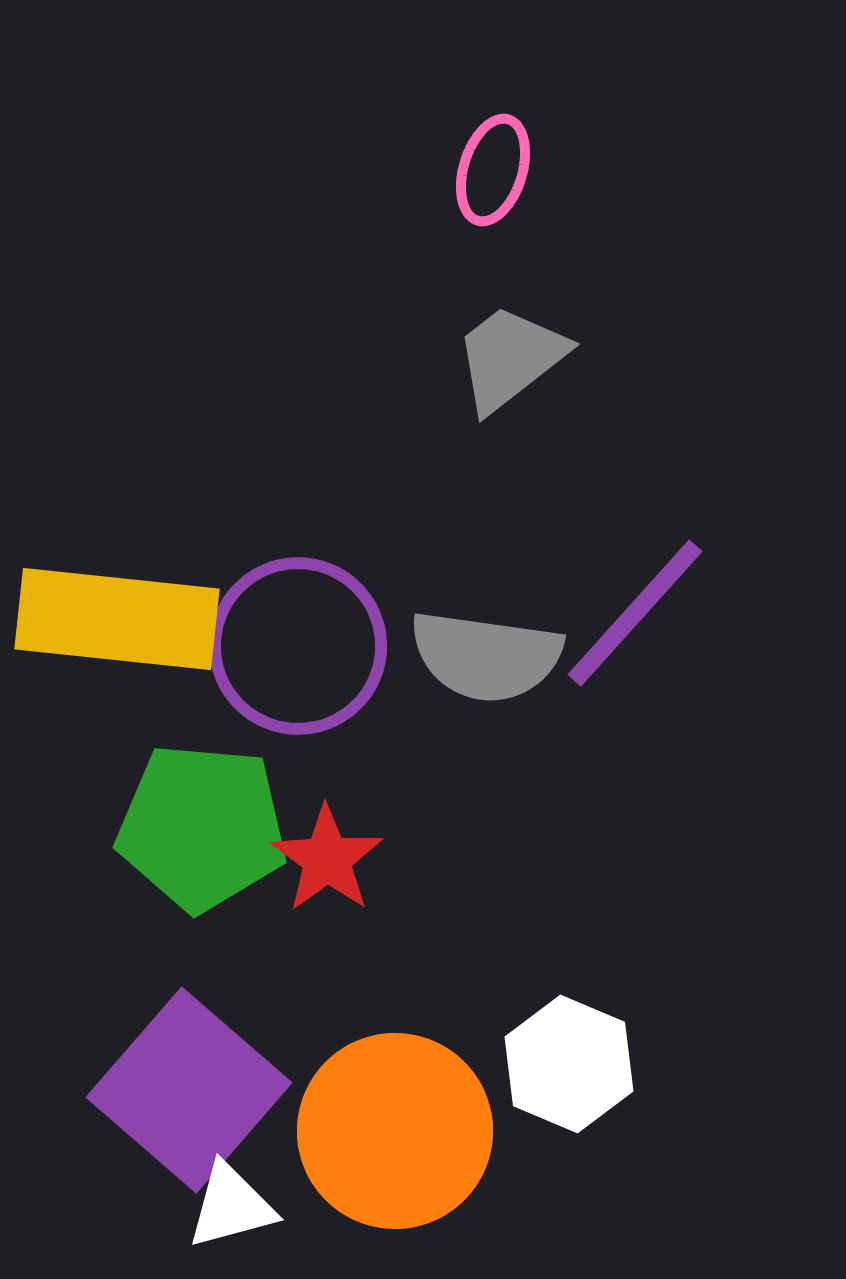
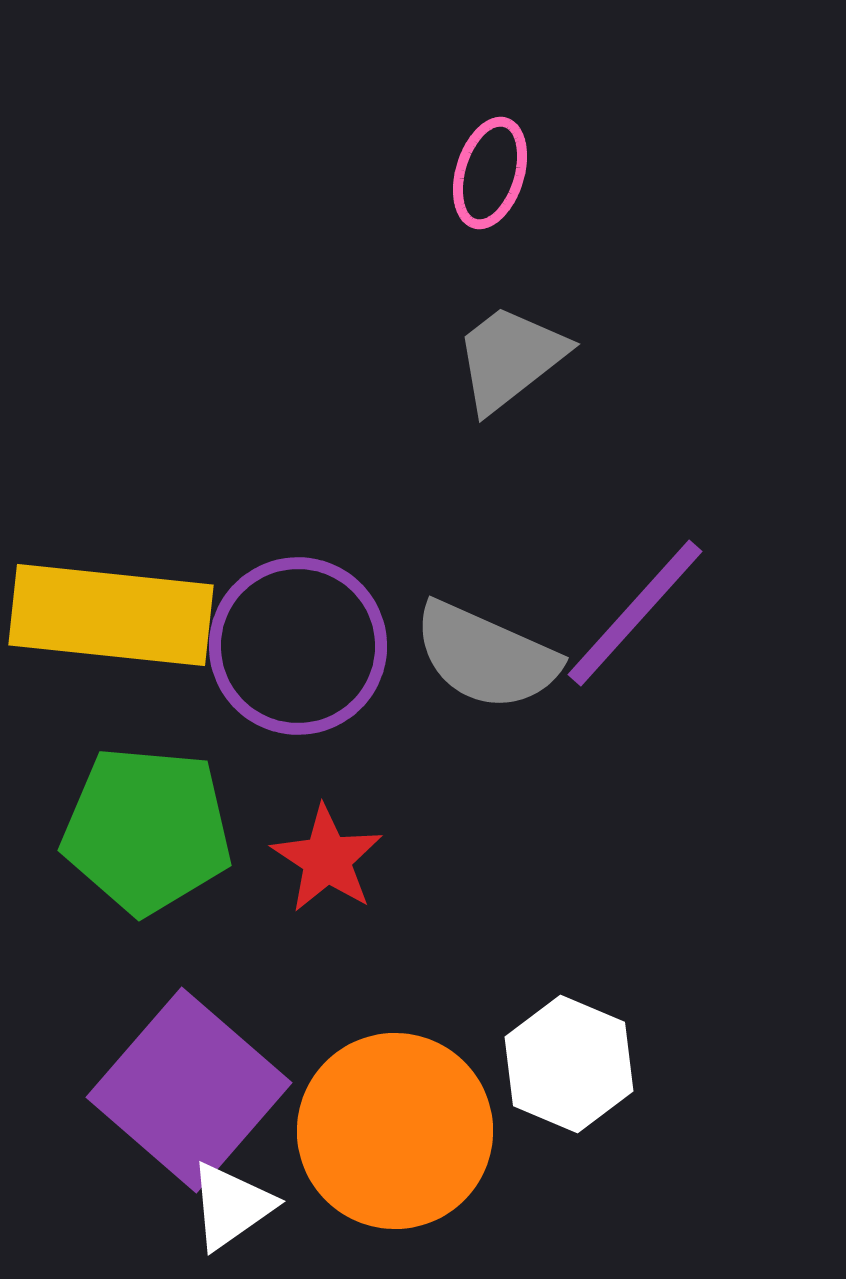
pink ellipse: moved 3 px left, 3 px down
yellow rectangle: moved 6 px left, 4 px up
gray semicircle: rotated 16 degrees clockwise
green pentagon: moved 55 px left, 3 px down
red star: rotated 3 degrees counterclockwise
white triangle: rotated 20 degrees counterclockwise
